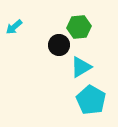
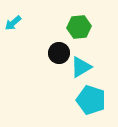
cyan arrow: moved 1 px left, 4 px up
black circle: moved 8 px down
cyan pentagon: rotated 12 degrees counterclockwise
